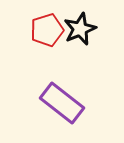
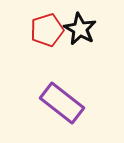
black star: rotated 20 degrees counterclockwise
